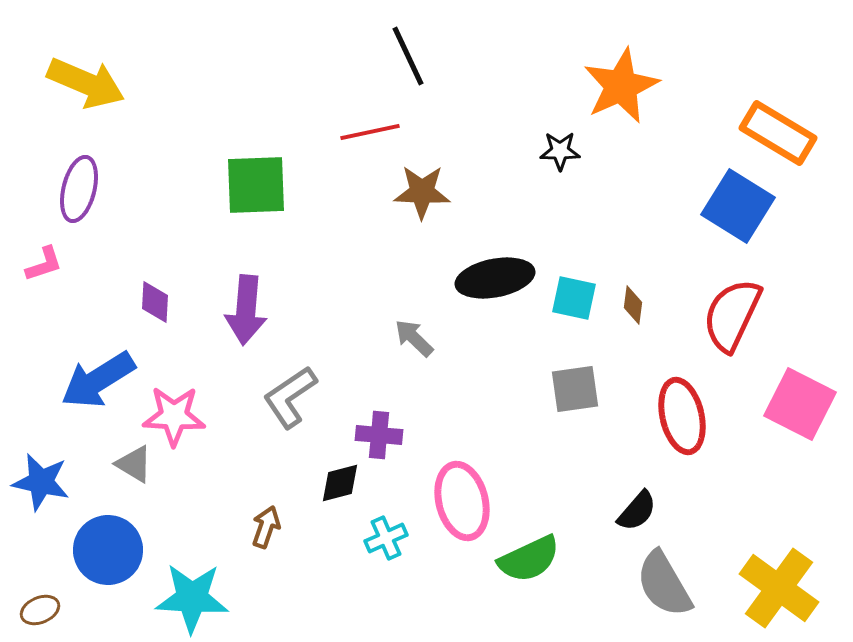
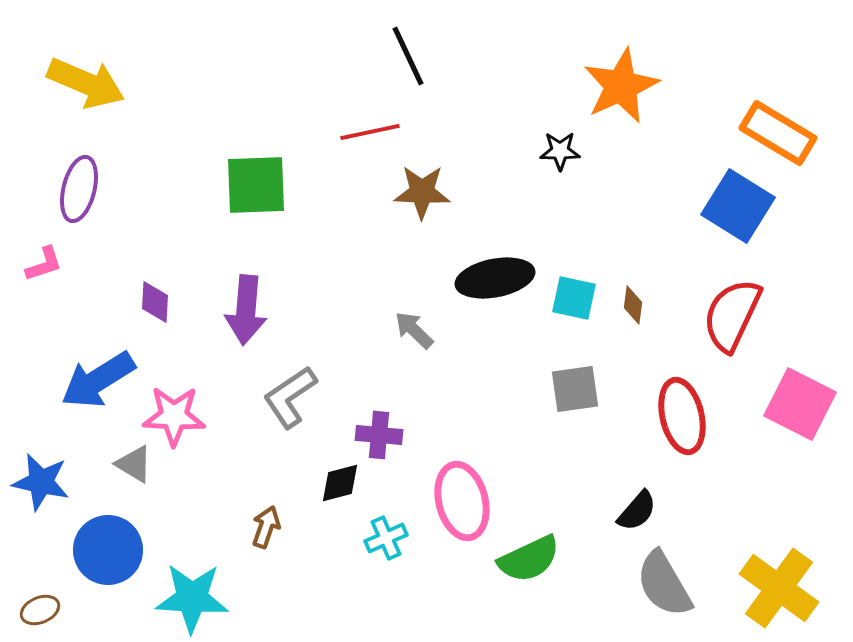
gray arrow: moved 8 px up
